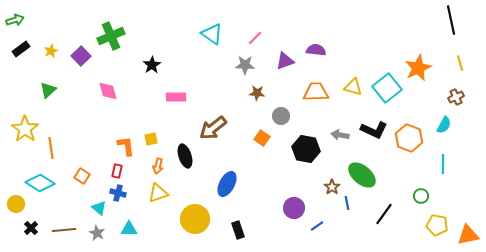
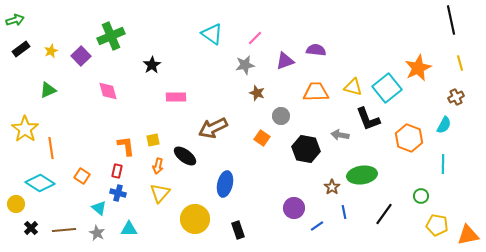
gray star at (245, 65): rotated 12 degrees counterclockwise
green triangle at (48, 90): rotated 18 degrees clockwise
brown star at (257, 93): rotated 14 degrees clockwise
brown arrow at (213, 128): rotated 12 degrees clockwise
black L-shape at (374, 130): moved 6 px left, 11 px up; rotated 44 degrees clockwise
yellow square at (151, 139): moved 2 px right, 1 px down
black ellipse at (185, 156): rotated 35 degrees counterclockwise
green ellipse at (362, 175): rotated 48 degrees counterclockwise
blue ellipse at (227, 184): moved 2 px left; rotated 15 degrees counterclockwise
yellow triangle at (158, 193): moved 2 px right; rotated 30 degrees counterclockwise
blue line at (347, 203): moved 3 px left, 9 px down
